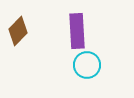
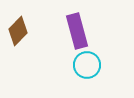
purple rectangle: rotated 12 degrees counterclockwise
